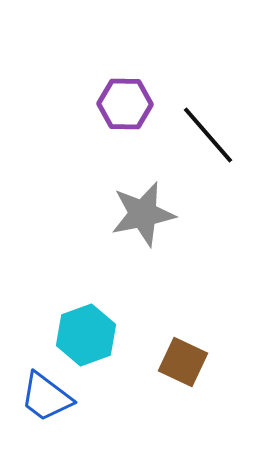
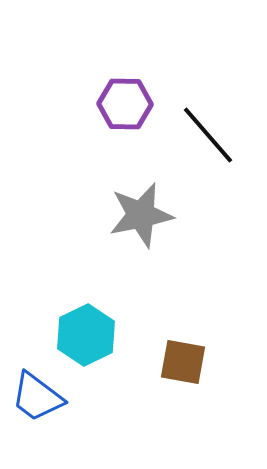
gray star: moved 2 px left, 1 px down
cyan hexagon: rotated 6 degrees counterclockwise
brown square: rotated 15 degrees counterclockwise
blue trapezoid: moved 9 px left
